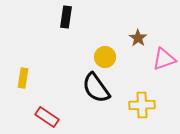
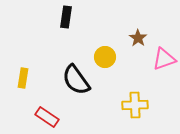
black semicircle: moved 20 px left, 8 px up
yellow cross: moved 7 px left
